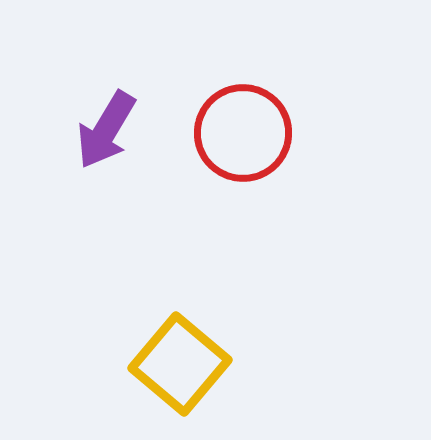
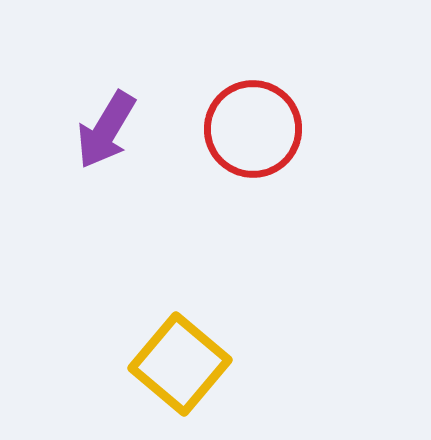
red circle: moved 10 px right, 4 px up
